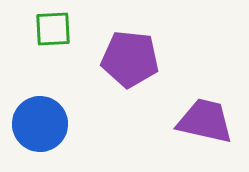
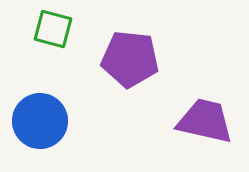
green square: rotated 18 degrees clockwise
blue circle: moved 3 px up
